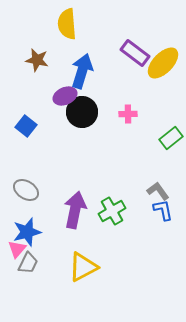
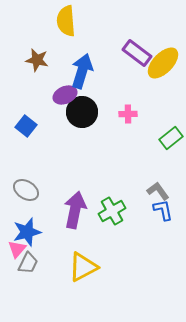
yellow semicircle: moved 1 px left, 3 px up
purple rectangle: moved 2 px right
purple ellipse: moved 1 px up
